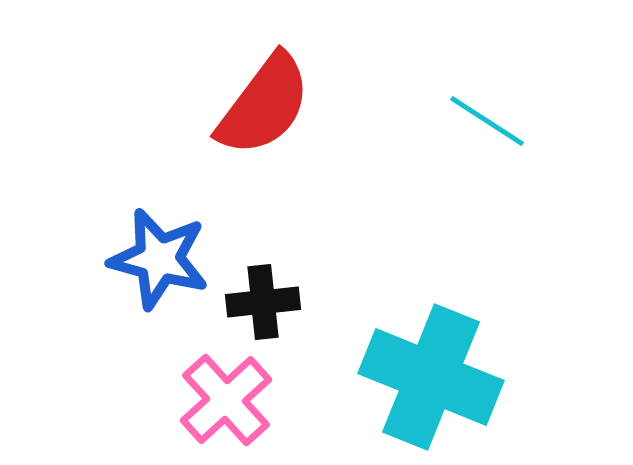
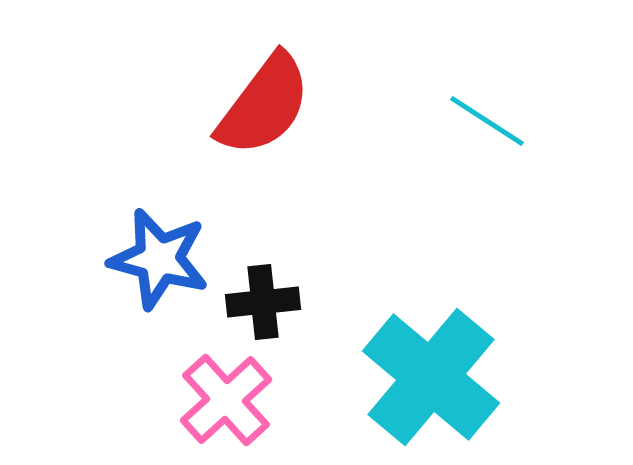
cyan cross: rotated 18 degrees clockwise
